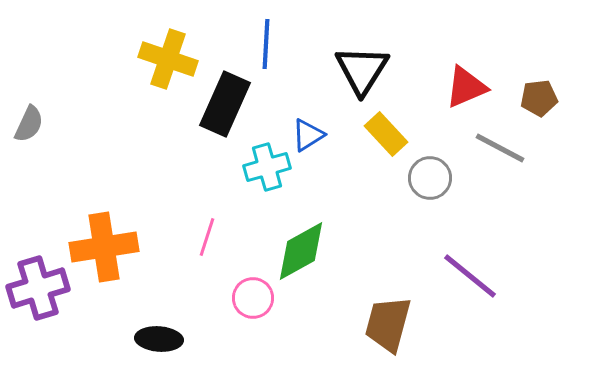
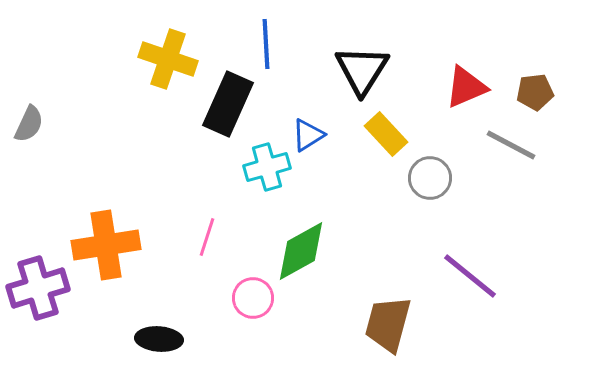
blue line: rotated 6 degrees counterclockwise
brown pentagon: moved 4 px left, 6 px up
black rectangle: moved 3 px right
gray line: moved 11 px right, 3 px up
orange cross: moved 2 px right, 2 px up
